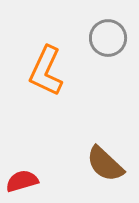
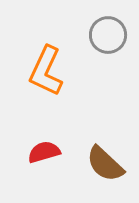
gray circle: moved 3 px up
red semicircle: moved 22 px right, 29 px up
